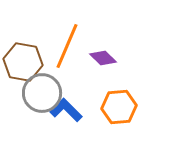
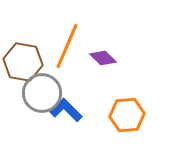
orange hexagon: moved 8 px right, 8 px down
